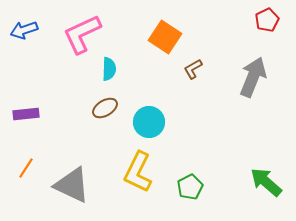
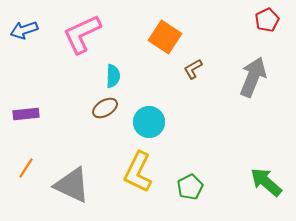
cyan semicircle: moved 4 px right, 7 px down
